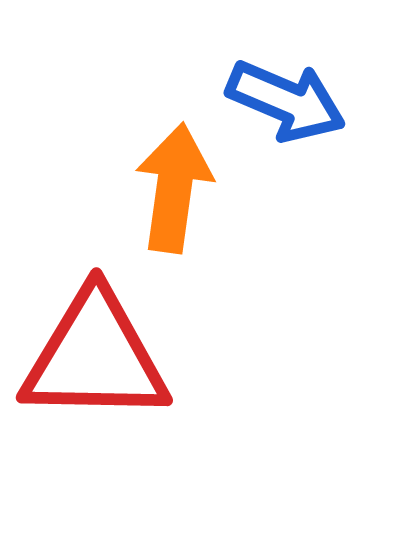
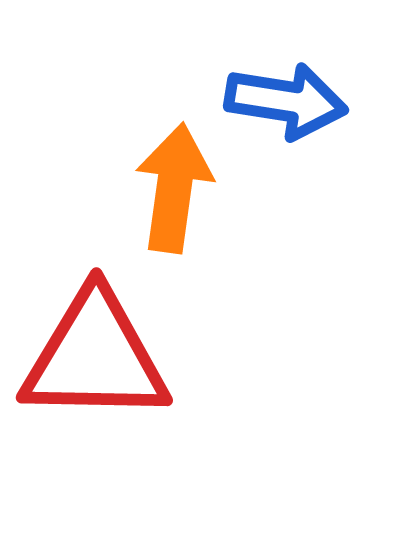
blue arrow: rotated 14 degrees counterclockwise
